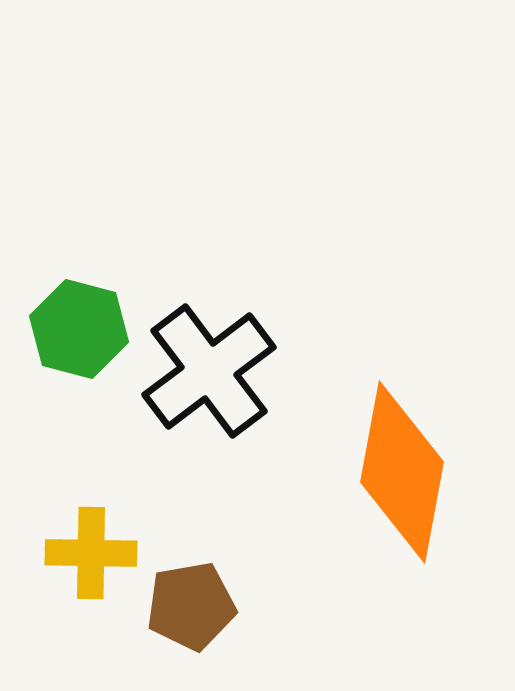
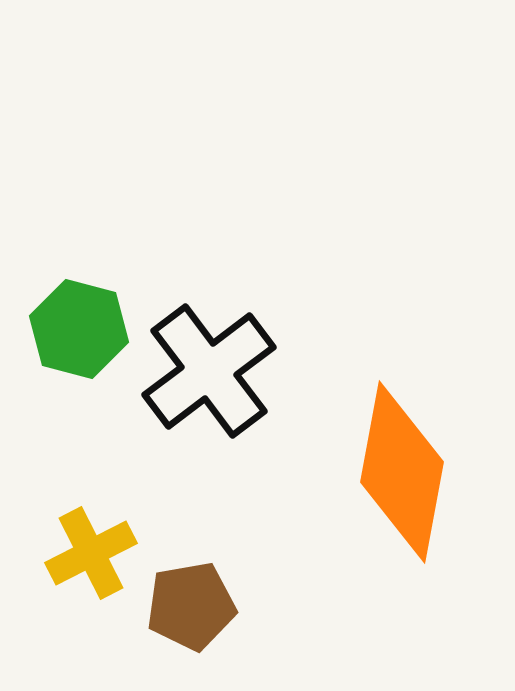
yellow cross: rotated 28 degrees counterclockwise
